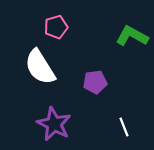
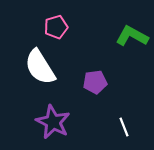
purple star: moved 1 px left, 2 px up
